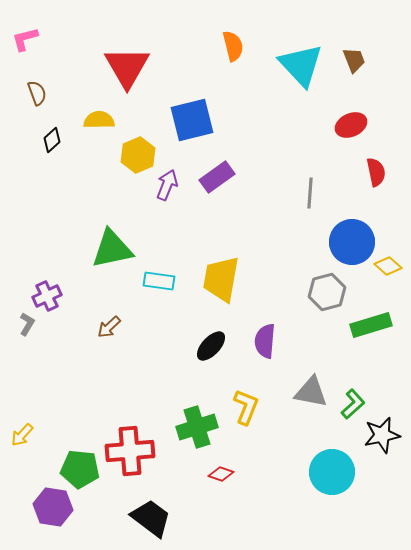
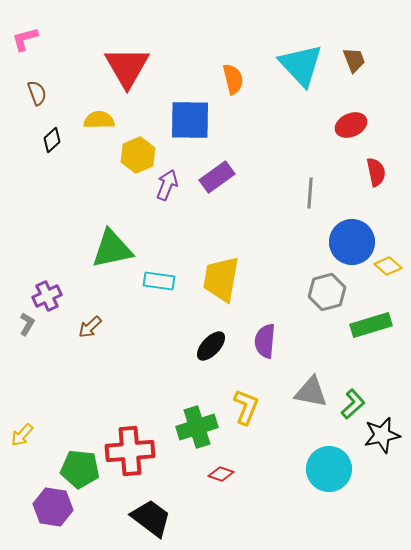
orange semicircle: moved 33 px down
blue square: moved 2 px left; rotated 15 degrees clockwise
brown arrow: moved 19 px left
cyan circle: moved 3 px left, 3 px up
